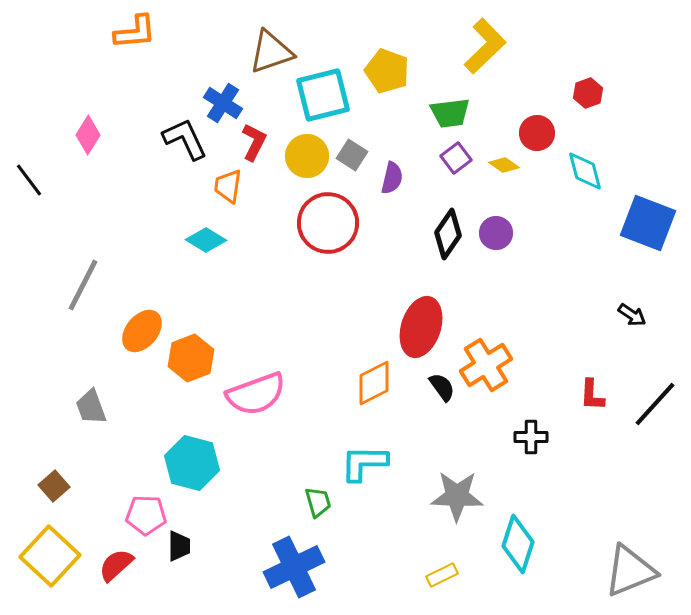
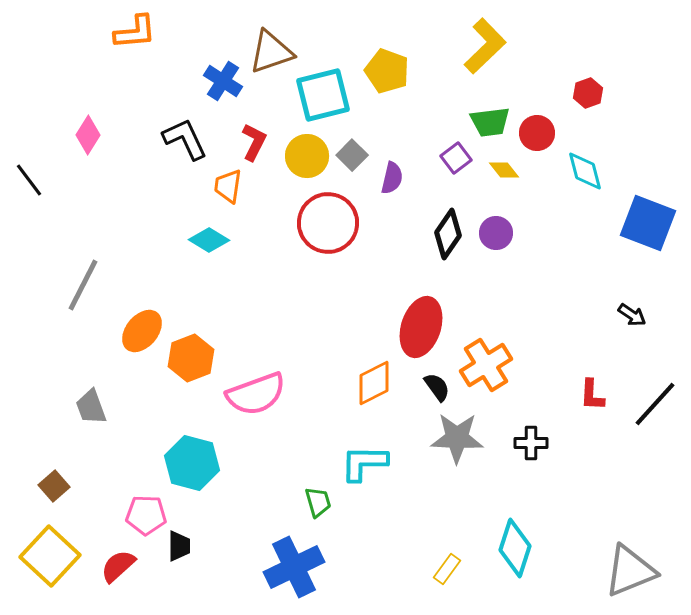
blue cross at (223, 103): moved 22 px up
green trapezoid at (450, 113): moved 40 px right, 9 px down
gray square at (352, 155): rotated 12 degrees clockwise
yellow diamond at (504, 165): moved 5 px down; rotated 16 degrees clockwise
cyan diamond at (206, 240): moved 3 px right
black semicircle at (442, 387): moved 5 px left
black cross at (531, 437): moved 6 px down
gray star at (457, 496): moved 58 px up
cyan diamond at (518, 544): moved 3 px left, 4 px down
red semicircle at (116, 565): moved 2 px right, 1 px down
yellow rectangle at (442, 575): moved 5 px right, 6 px up; rotated 28 degrees counterclockwise
